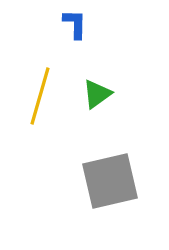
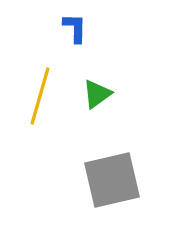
blue L-shape: moved 4 px down
gray square: moved 2 px right, 1 px up
